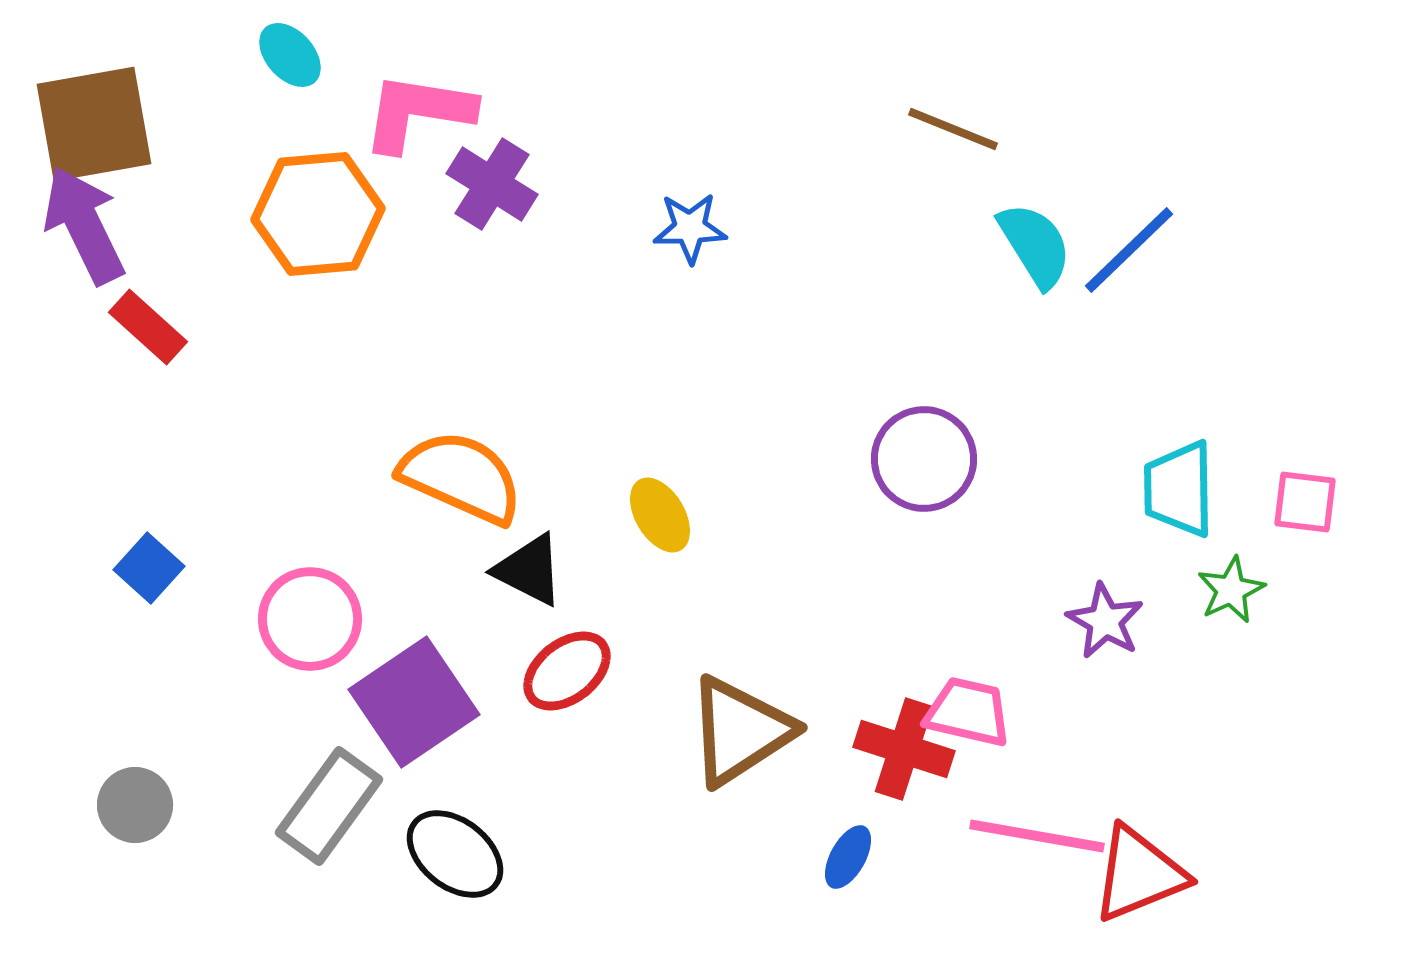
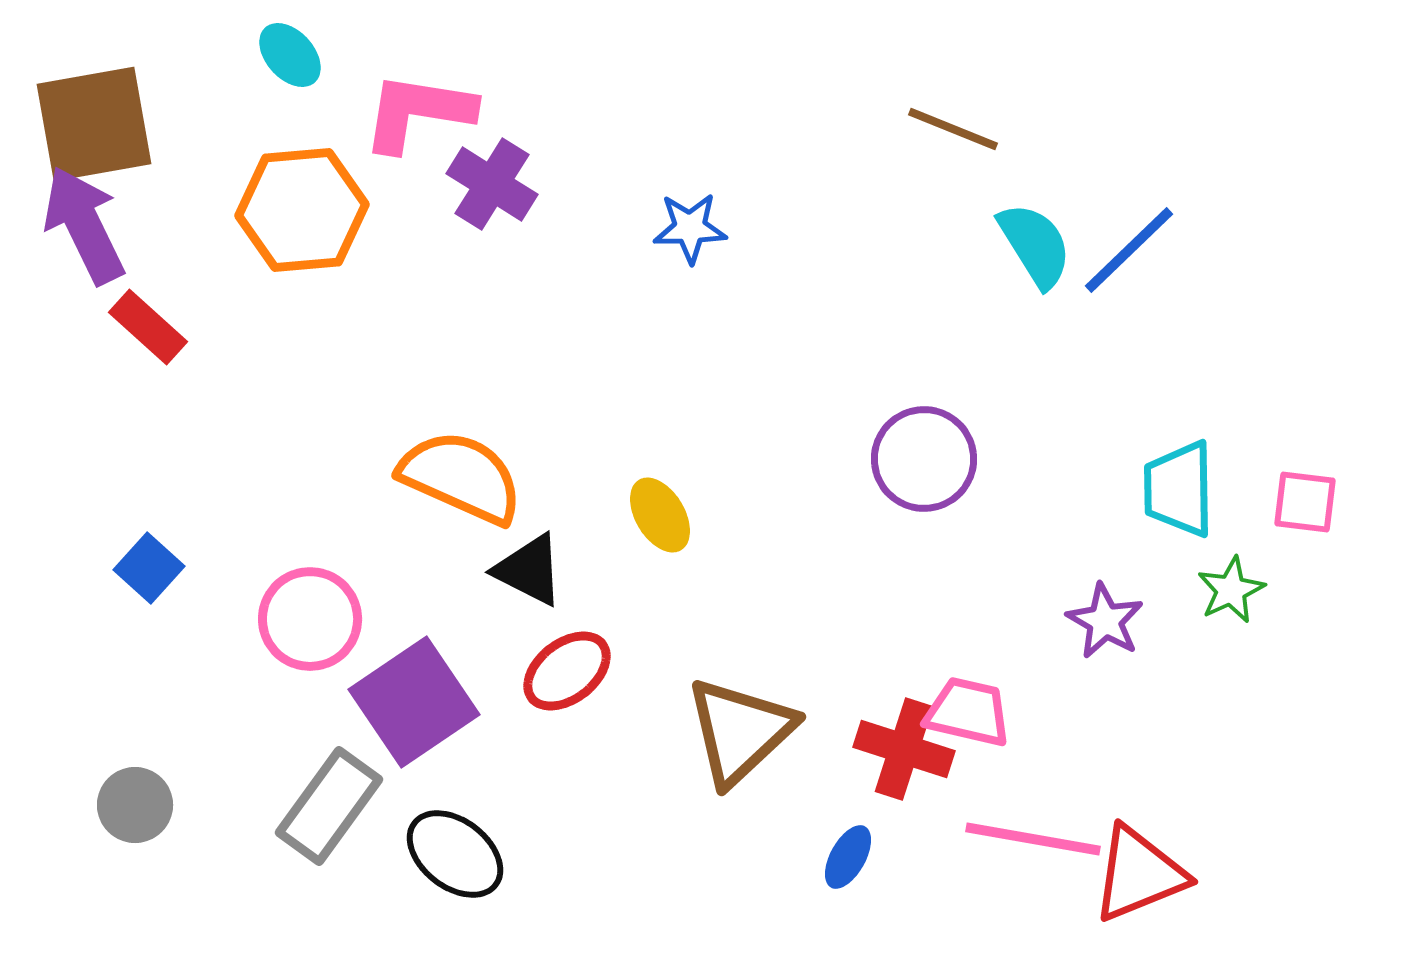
orange hexagon: moved 16 px left, 4 px up
brown triangle: rotated 10 degrees counterclockwise
pink line: moved 4 px left, 3 px down
